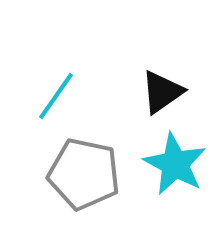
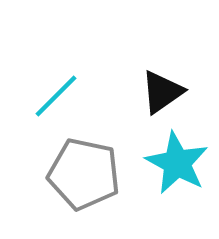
cyan line: rotated 10 degrees clockwise
cyan star: moved 2 px right, 1 px up
